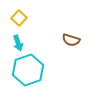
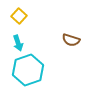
yellow square: moved 2 px up
